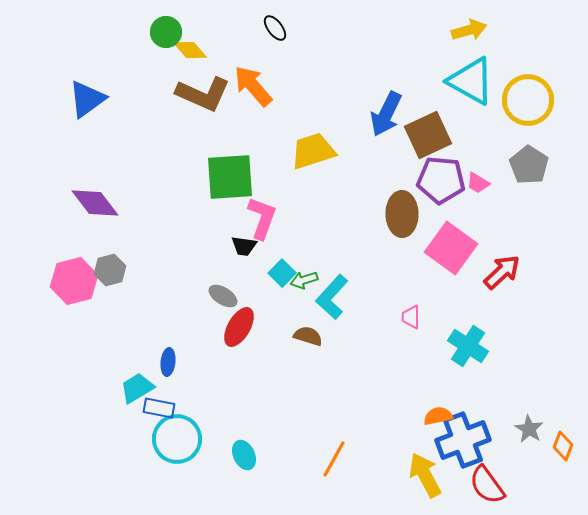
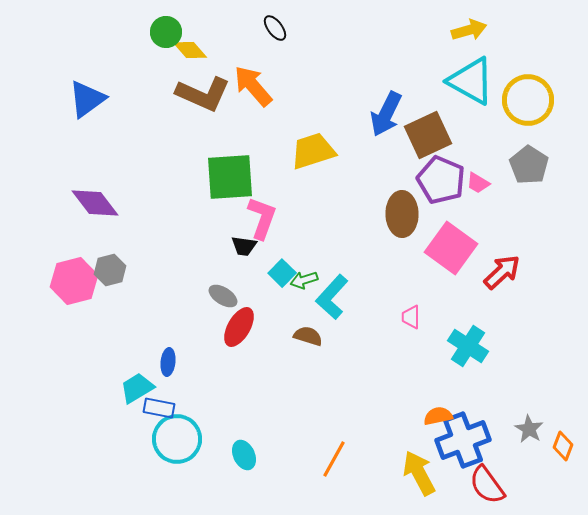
purple pentagon at (441, 180): rotated 18 degrees clockwise
yellow arrow at (425, 475): moved 6 px left, 2 px up
